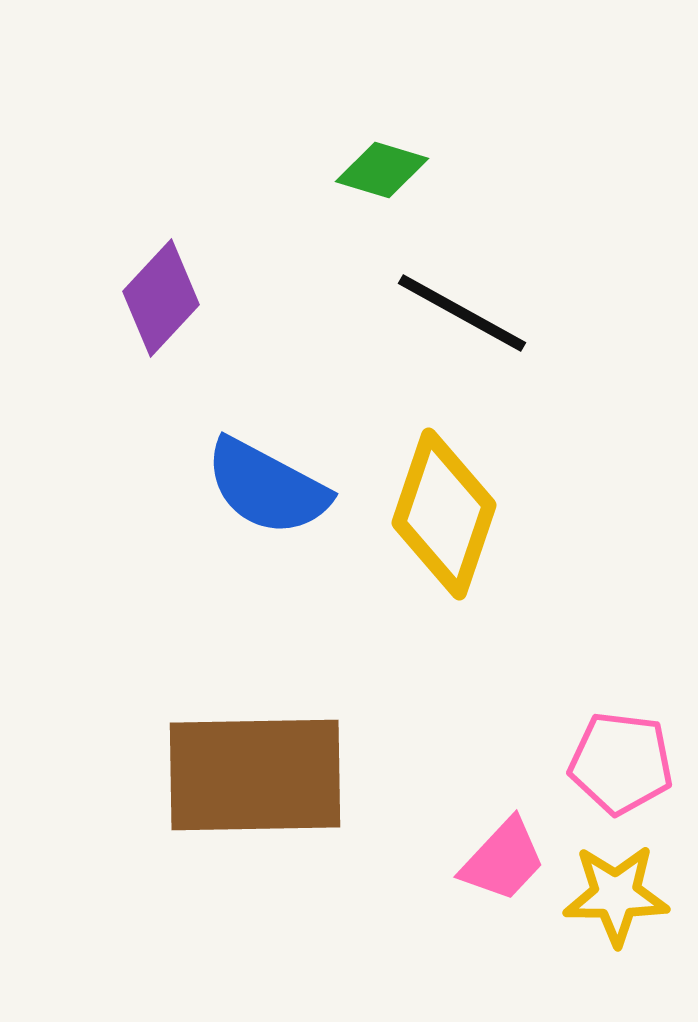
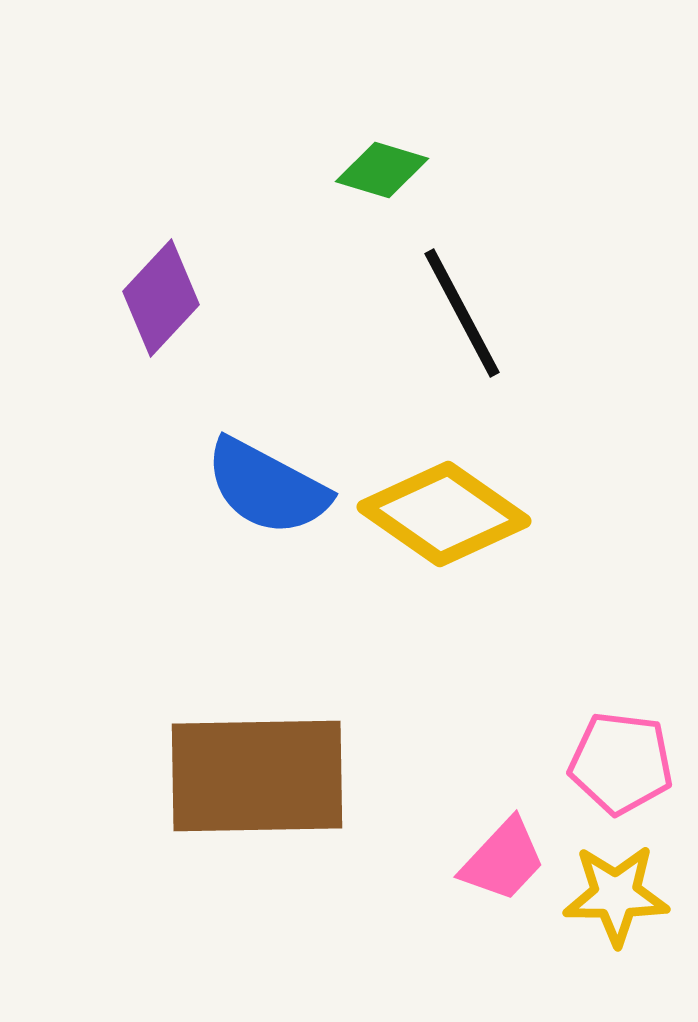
black line: rotated 33 degrees clockwise
yellow diamond: rotated 74 degrees counterclockwise
brown rectangle: moved 2 px right, 1 px down
